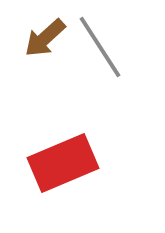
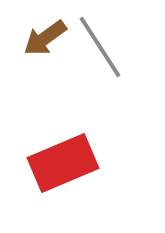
brown arrow: rotated 6 degrees clockwise
